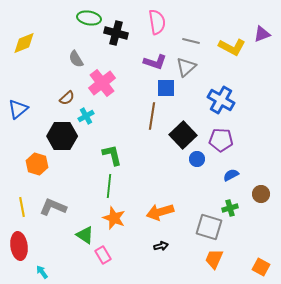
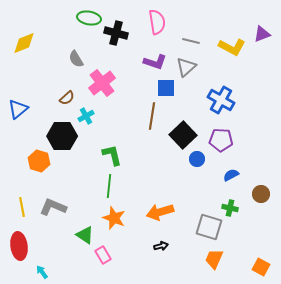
orange hexagon: moved 2 px right, 3 px up
green cross: rotated 28 degrees clockwise
